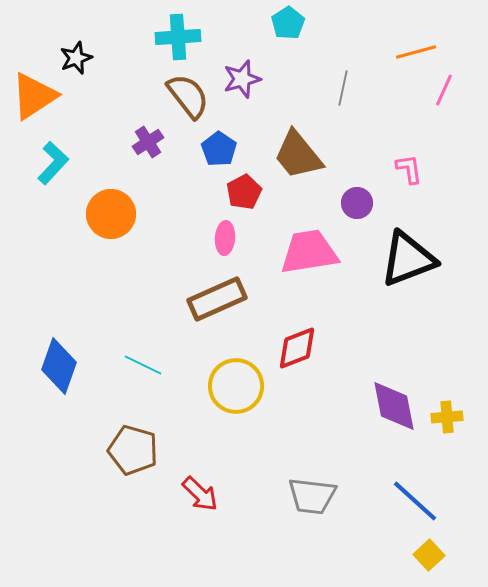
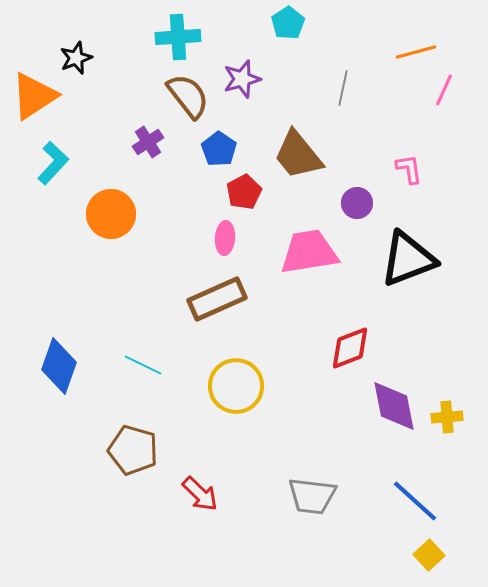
red diamond: moved 53 px right
